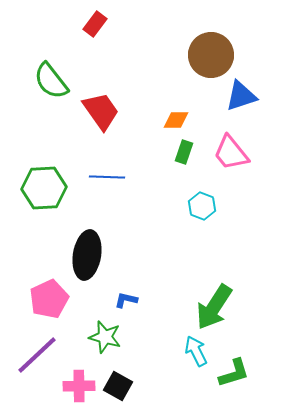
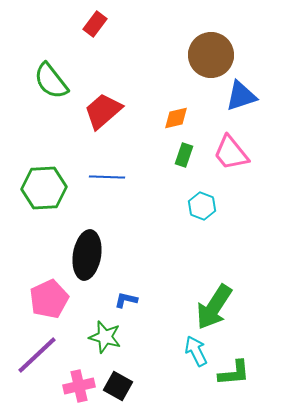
red trapezoid: moved 2 px right; rotated 96 degrees counterclockwise
orange diamond: moved 2 px up; rotated 12 degrees counterclockwise
green rectangle: moved 3 px down
green L-shape: rotated 12 degrees clockwise
pink cross: rotated 12 degrees counterclockwise
